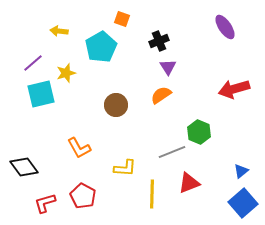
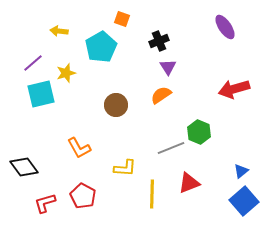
gray line: moved 1 px left, 4 px up
blue square: moved 1 px right, 2 px up
